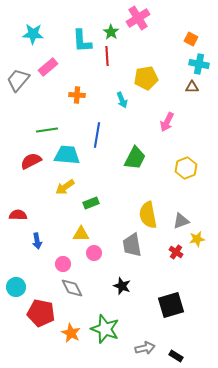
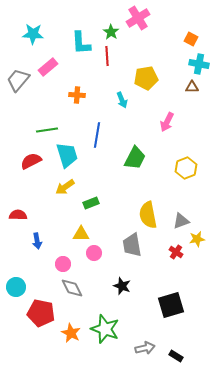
cyan L-shape at (82, 41): moved 1 px left, 2 px down
cyan trapezoid at (67, 155): rotated 68 degrees clockwise
